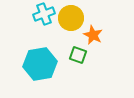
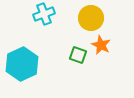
yellow circle: moved 20 px right
orange star: moved 8 px right, 10 px down
cyan hexagon: moved 18 px left; rotated 16 degrees counterclockwise
